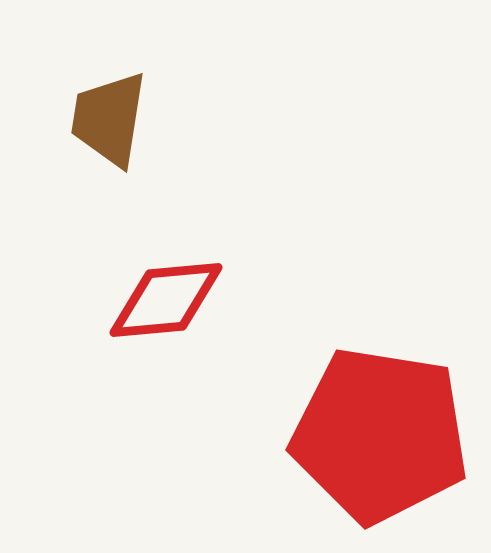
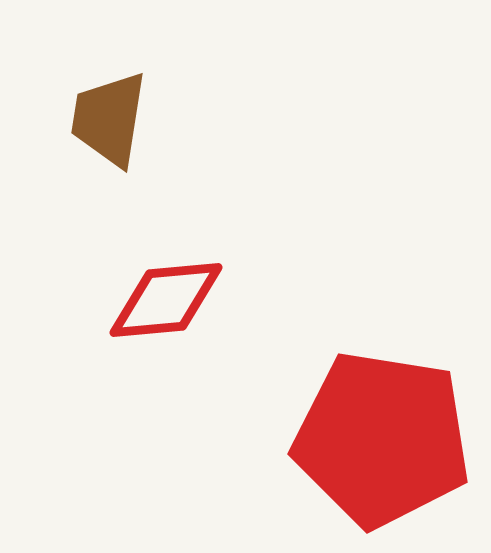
red pentagon: moved 2 px right, 4 px down
